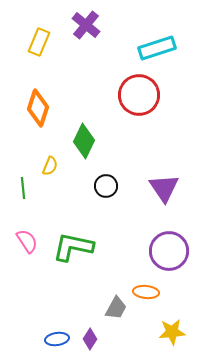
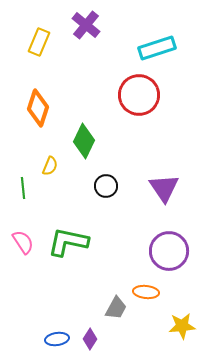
pink semicircle: moved 4 px left, 1 px down
green L-shape: moved 5 px left, 5 px up
yellow star: moved 10 px right, 6 px up
